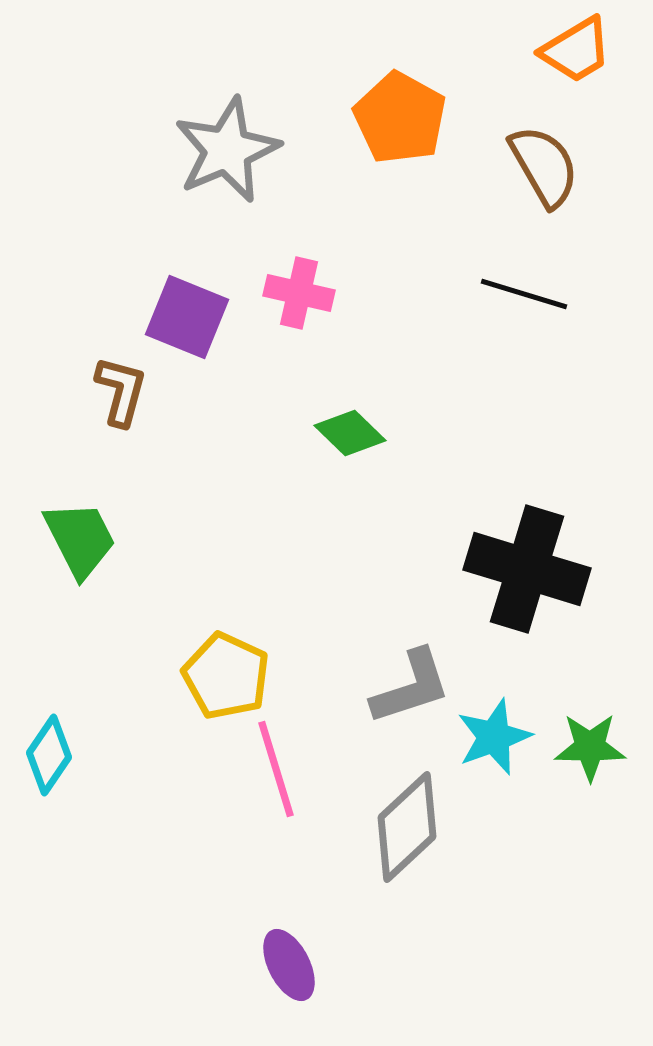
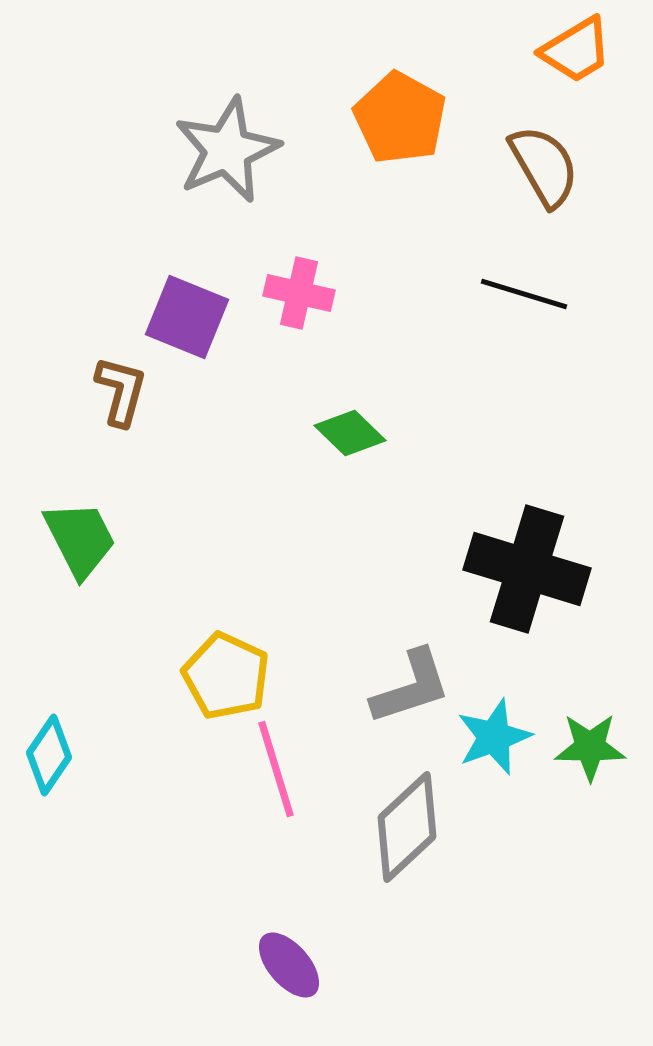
purple ellipse: rotated 14 degrees counterclockwise
